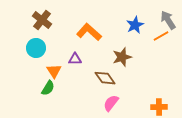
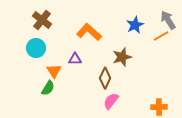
brown diamond: rotated 60 degrees clockwise
pink semicircle: moved 2 px up
